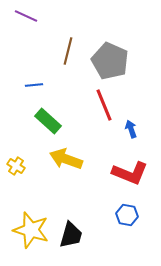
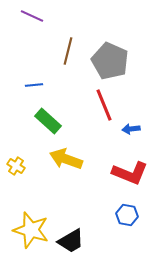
purple line: moved 6 px right
blue arrow: rotated 78 degrees counterclockwise
black trapezoid: moved 6 px down; rotated 44 degrees clockwise
